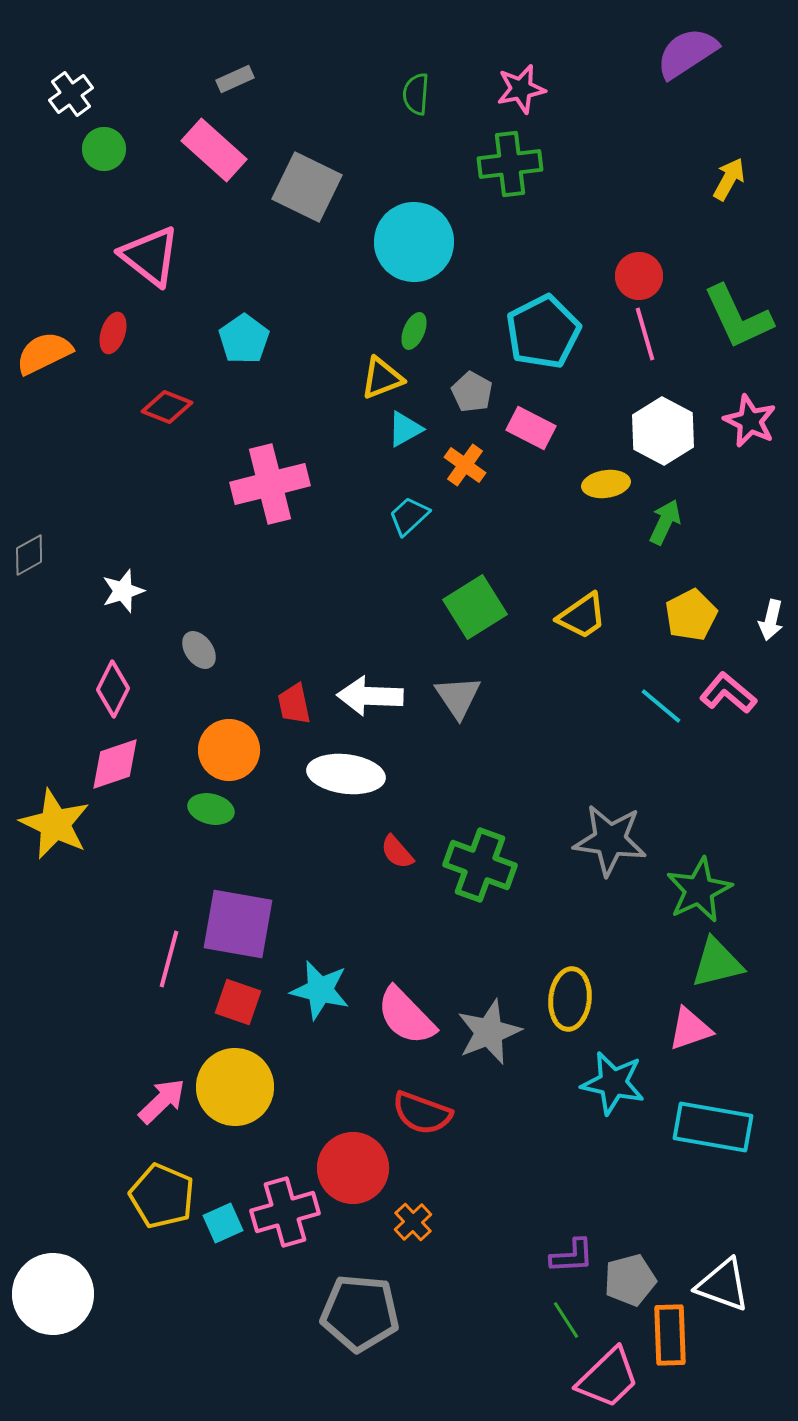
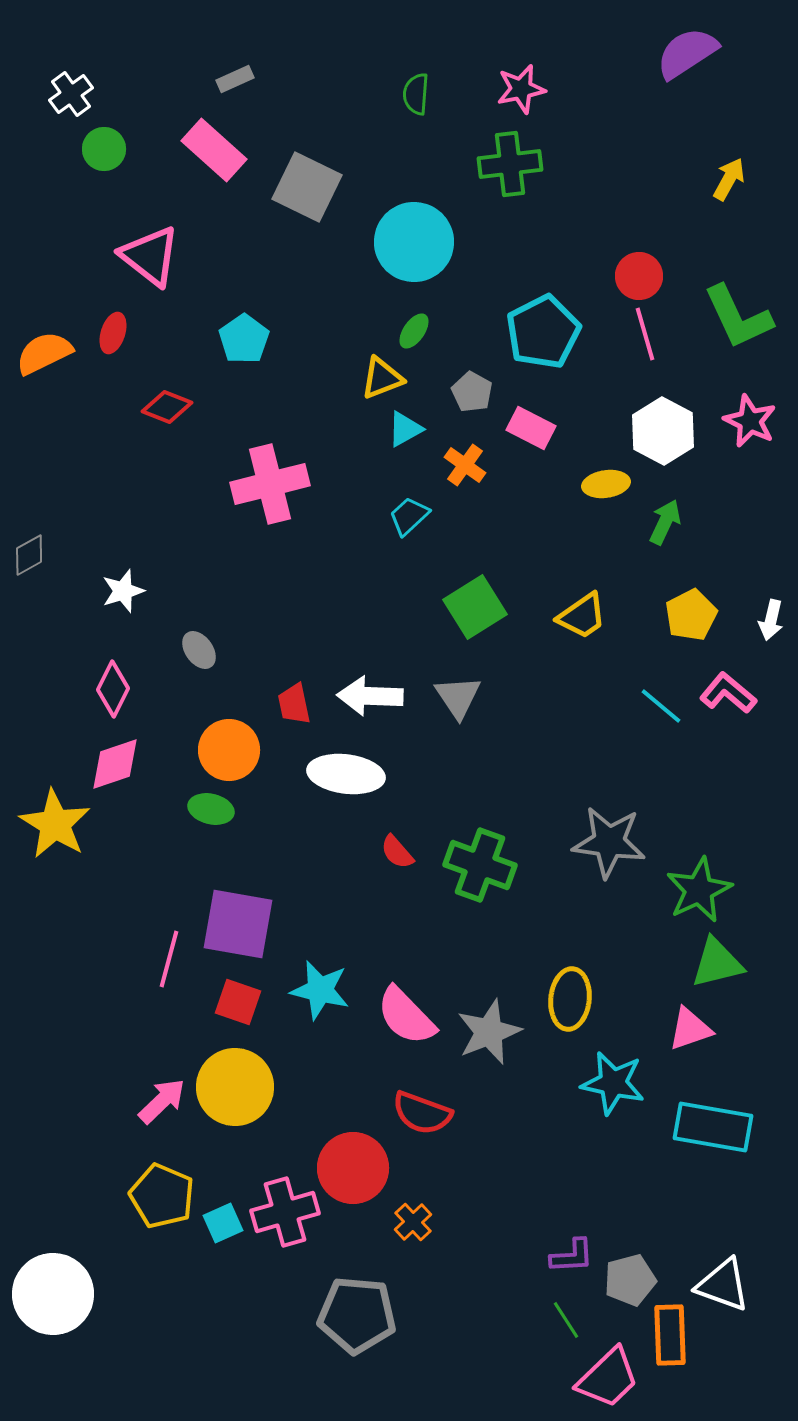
green ellipse at (414, 331): rotated 12 degrees clockwise
yellow star at (55, 824): rotated 6 degrees clockwise
gray star at (610, 840): moved 1 px left, 2 px down
gray pentagon at (360, 1313): moved 3 px left, 2 px down
